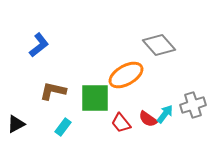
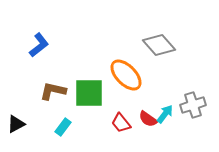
orange ellipse: rotated 76 degrees clockwise
green square: moved 6 px left, 5 px up
